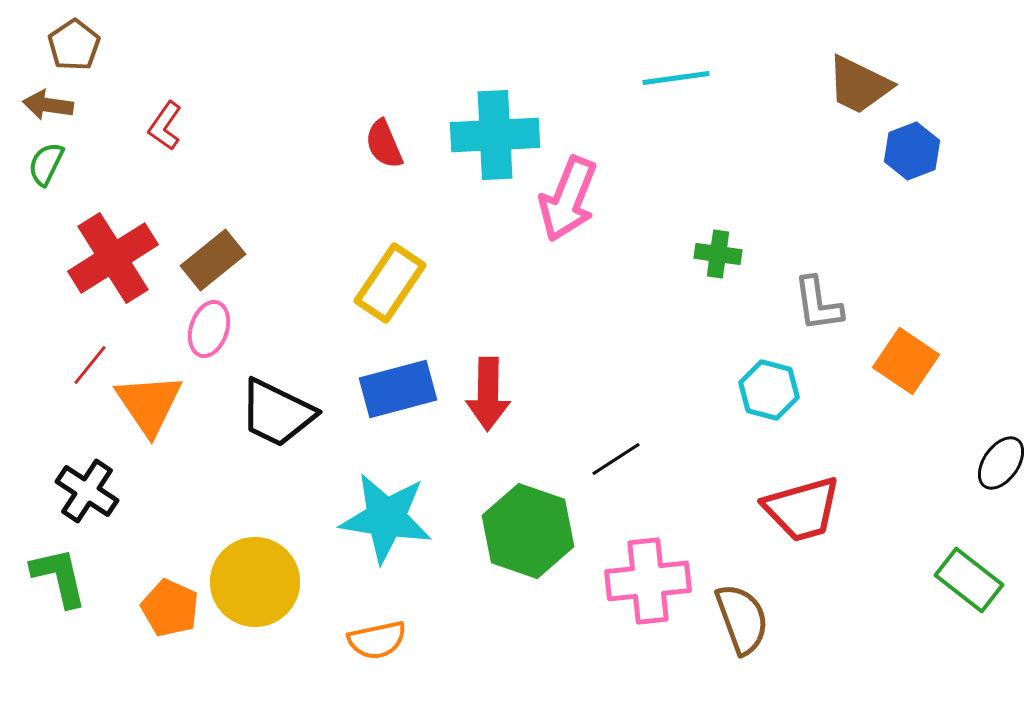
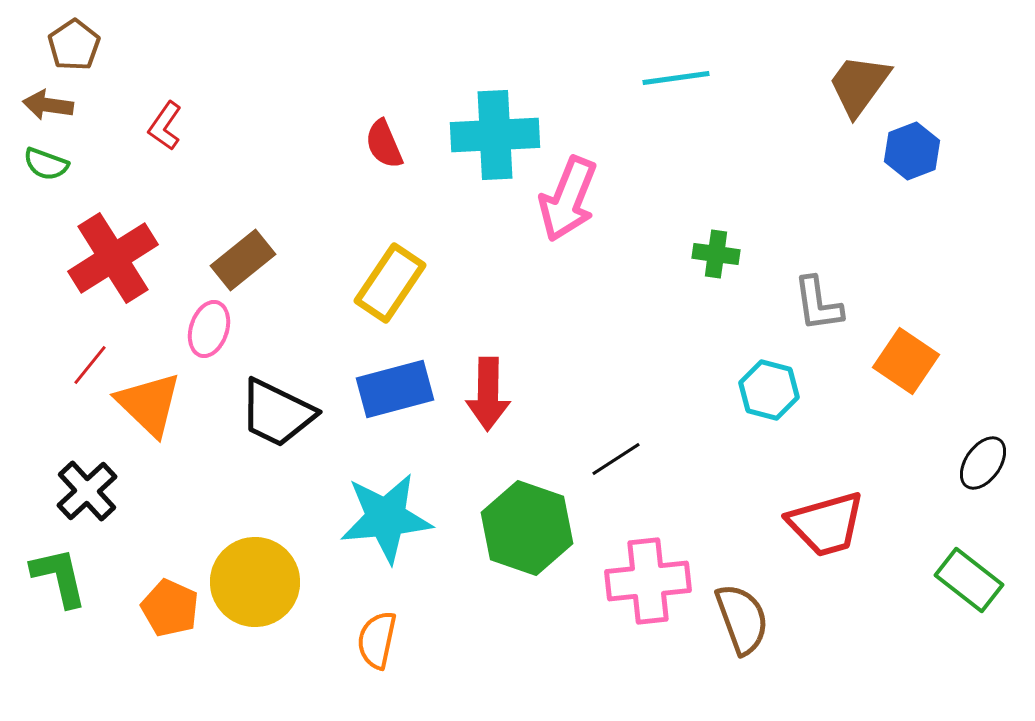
brown trapezoid: rotated 100 degrees clockwise
green semicircle: rotated 96 degrees counterclockwise
green cross: moved 2 px left
brown rectangle: moved 30 px right
blue rectangle: moved 3 px left
orange triangle: rotated 12 degrees counterclockwise
black ellipse: moved 18 px left
black cross: rotated 14 degrees clockwise
red trapezoid: moved 24 px right, 15 px down
cyan star: rotated 14 degrees counterclockwise
green hexagon: moved 1 px left, 3 px up
orange semicircle: rotated 114 degrees clockwise
